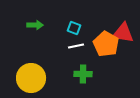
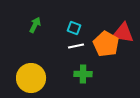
green arrow: rotated 63 degrees counterclockwise
